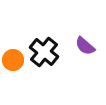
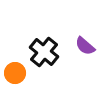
orange circle: moved 2 px right, 13 px down
